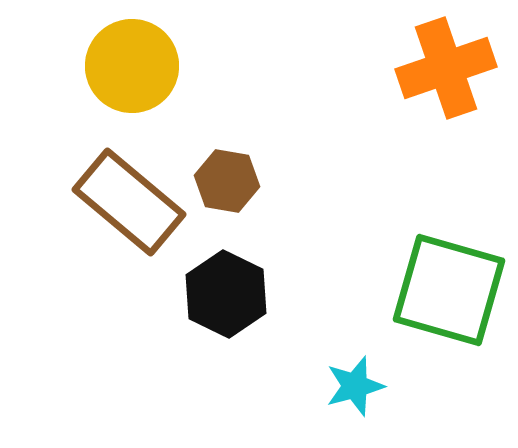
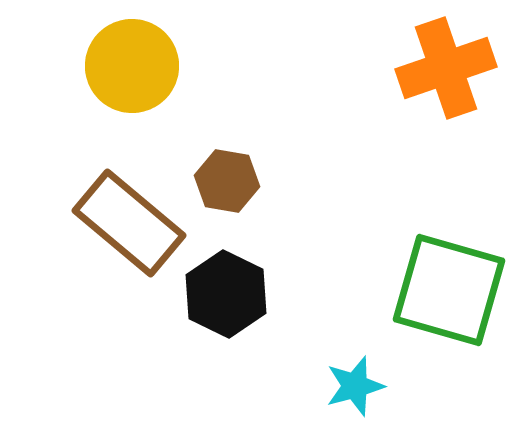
brown rectangle: moved 21 px down
